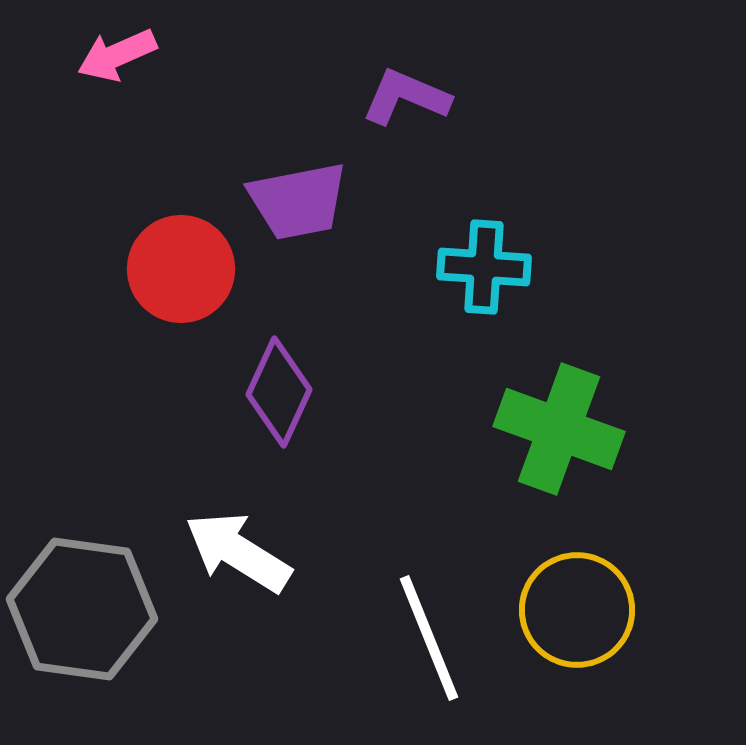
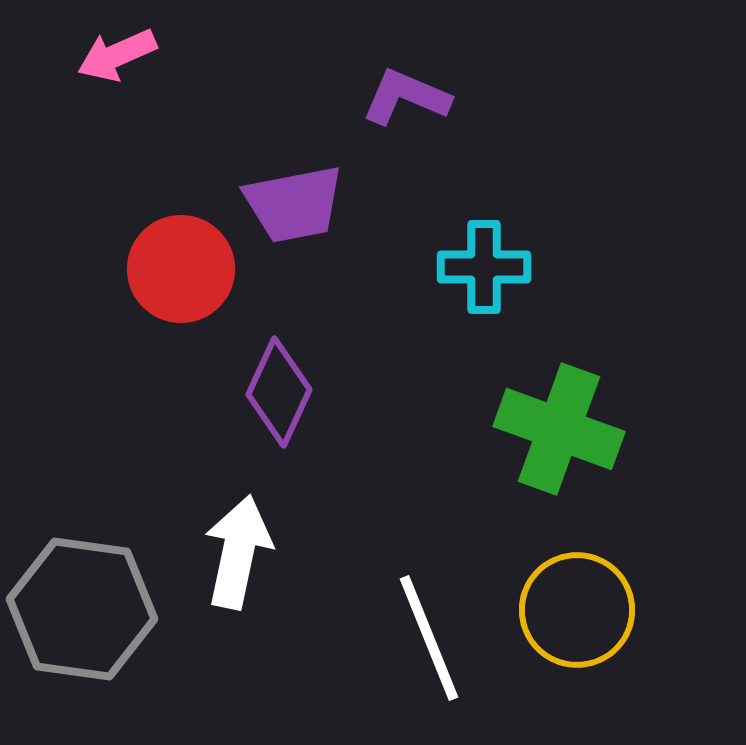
purple trapezoid: moved 4 px left, 3 px down
cyan cross: rotated 4 degrees counterclockwise
white arrow: rotated 70 degrees clockwise
